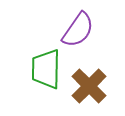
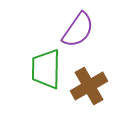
brown cross: rotated 15 degrees clockwise
